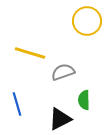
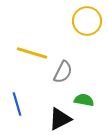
yellow line: moved 2 px right
gray semicircle: rotated 135 degrees clockwise
green semicircle: rotated 102 degrees clockwise
